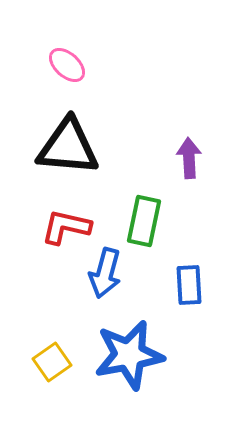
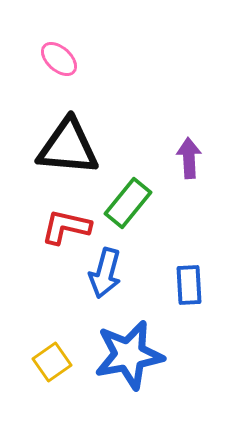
pink ellipse: moved 8 px left, 6 px up
green rectangle: moved 16 px left, 18 px up; rotated 27 degrees clockwise
